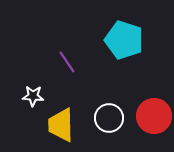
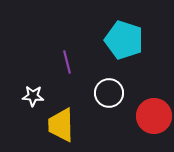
purple line: rotated 20 degrees clockwise
white circle: moved 25 px up
